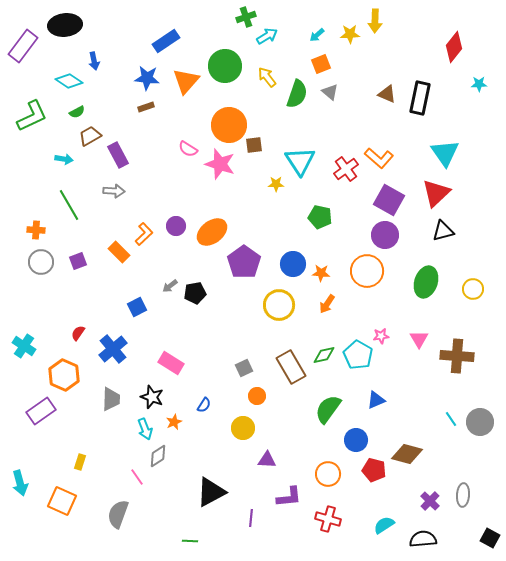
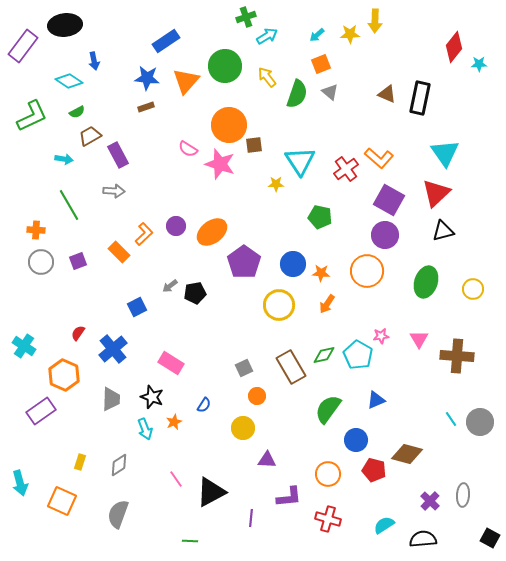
cyan star at (479, 84): moved 20 px up
gray diamond at (158, 456): moved 39 px left, 9 px down
pink line at (137, 477): moved 39 px right, 2 px down
